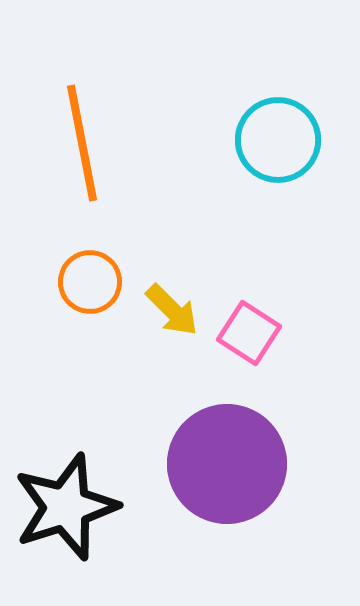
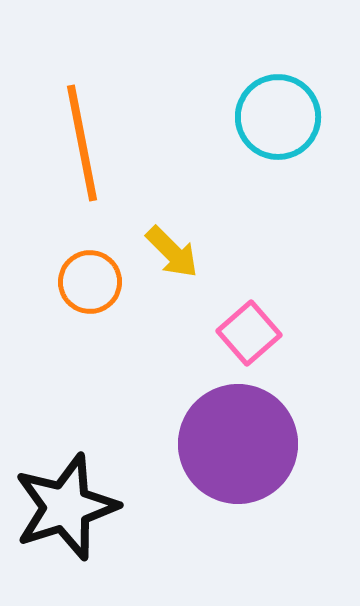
cyan circle: moved 23 px up
yellow arrow: moved 58 px up
pink square: rotated 16 degrees clockwise
purple circle: moved 11 px right, 20 px up
